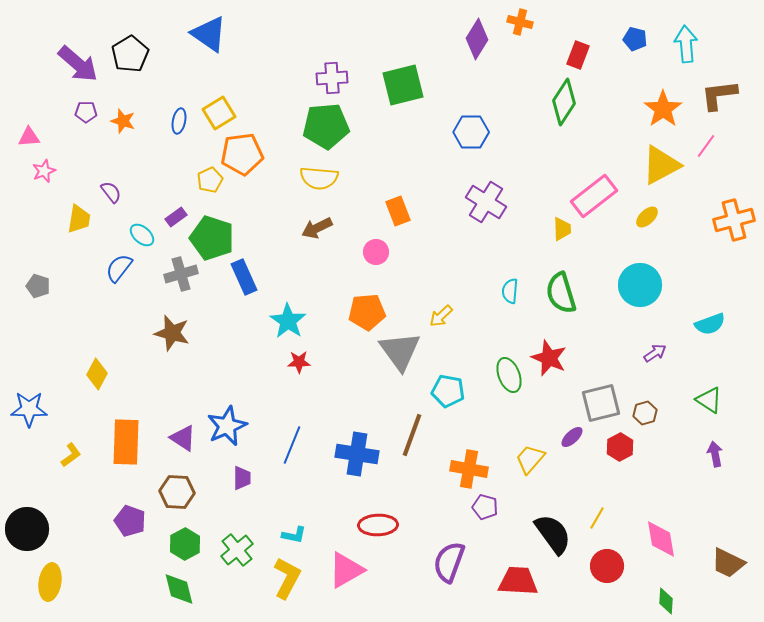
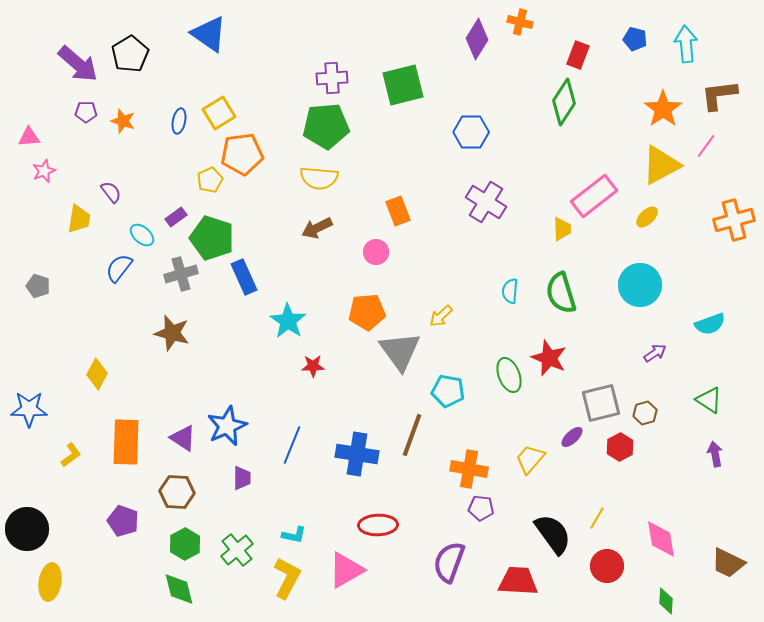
red star at (299, 362): moved 14 px right, 4 px down
purple pentagon at (485, 507): moved 4 px left, 1 px down; rotated 10 degrees counterclockwise
purple pentagon at (130, 521): moved 7 px left
